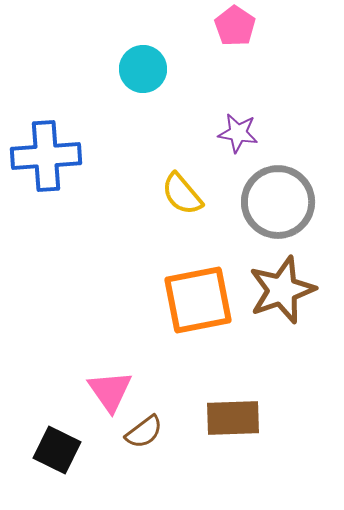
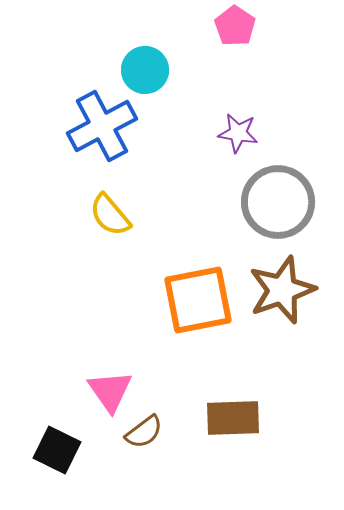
cyan circle: moved 2 px right, 1 px down
blue cross: moved 56 px right, 30 px up; rotated 24 degrees counterclockwise
yellow semicircle: moved 72 px left, 21 px down
